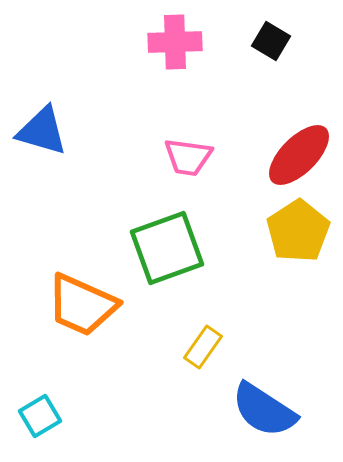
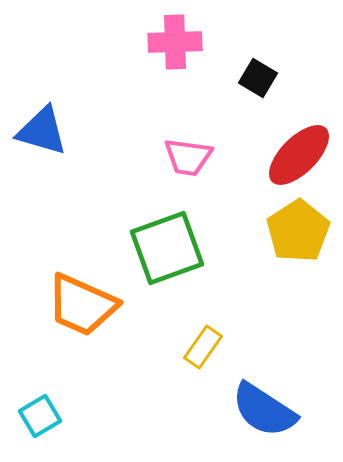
black square: moved 13 px left, 37 px down
